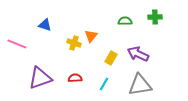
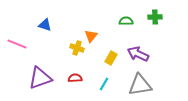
green semicircle: moved 1 px right
yellow cross: moved 3 px right, 5 px down
